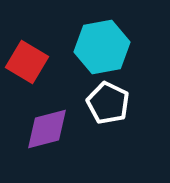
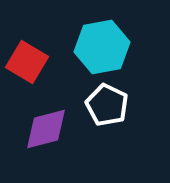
white pentagon: moved 1 px left, 2 px down
purple diamond: moved 1 px left
